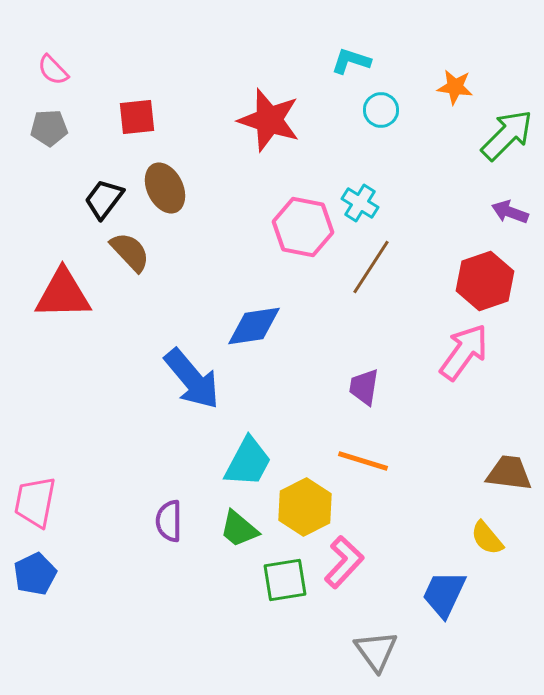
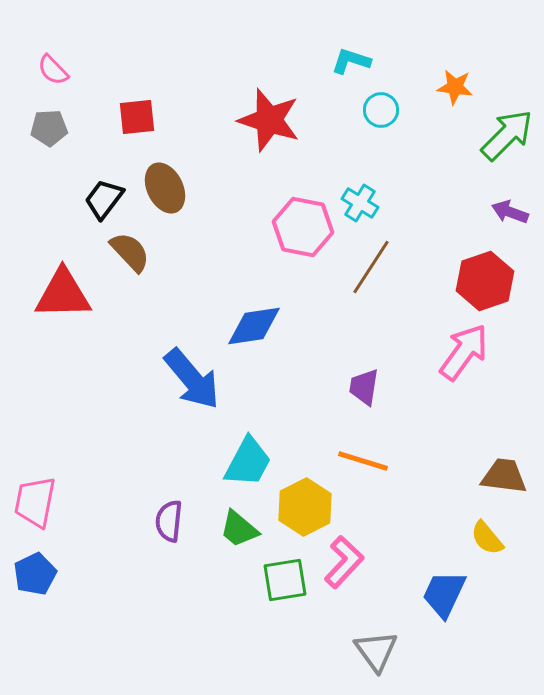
brown trapezoid: moved 5 px left, 3 px down
purple semicircle: rotated 6 degrees clockwise
